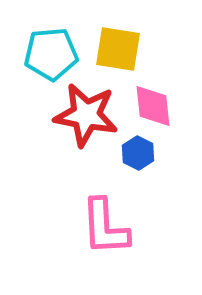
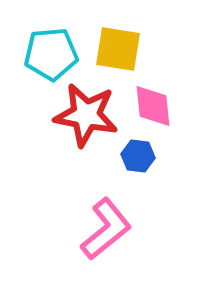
blue hexagon: moved 3 px down; rotated 20 degrees counterclockwise
pink L-shape: moved 1 px right, 2 px down; rotated 126 degrees counterclockwise
